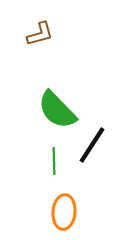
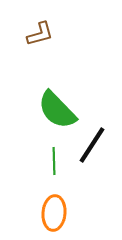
orange ellipse: moved 10 px left, 1 px down
